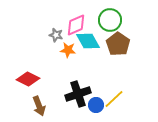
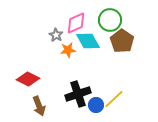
pink diamond: moved 2 px up
gray star: rotated 16 degrees clockwise
brown pentagon: moved 4 px right, 3 px up
orange star: rotated 14 degrees counterclockwise
